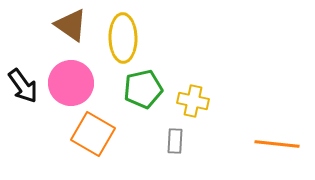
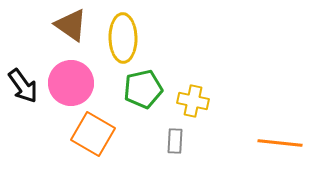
orange line: moved 3 px right, 1 px up
